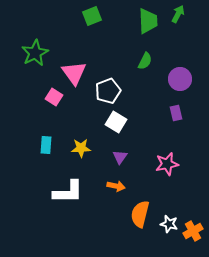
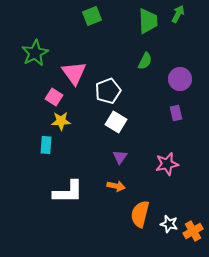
yellow star: moved 20 px left, 27 px up
